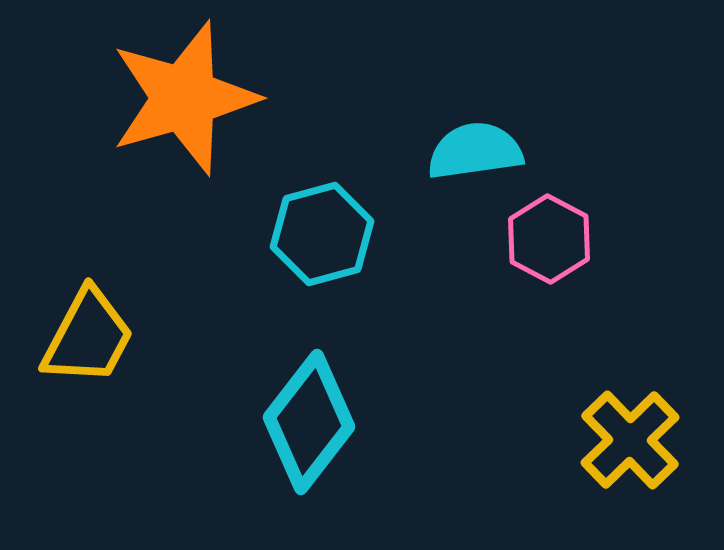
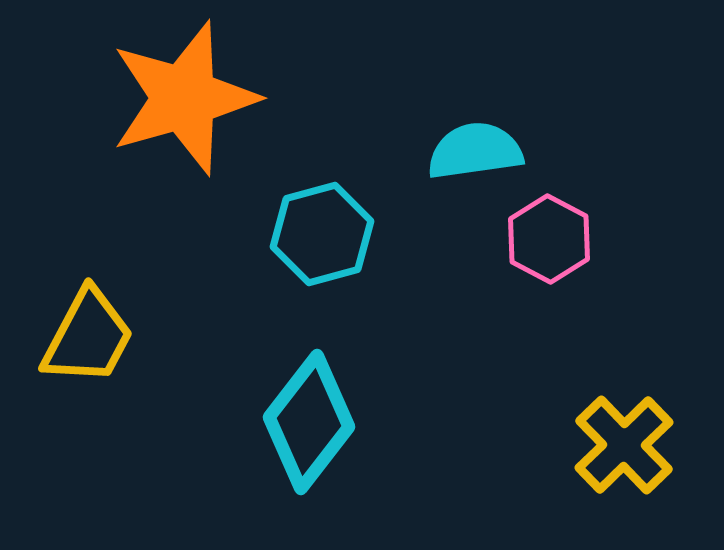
yellow cross: moved 6 px left, 5 px down
